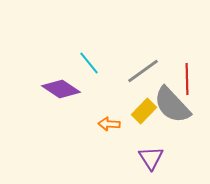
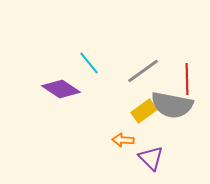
gray semicircle: rotated 36 degrees counterclockwise
yellow rectangle: rotated 10 degrees clockwise
orange arrow: moved 14 px right, 16 px down
purple triangle: rotated 12 degrees counterclockwise
